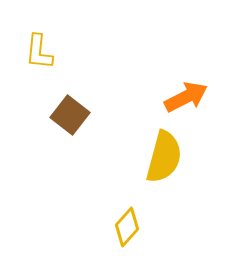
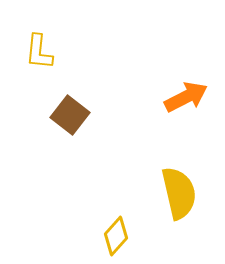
yellow semicircle: moved 15 px right, 36 px down; rotated 28 degrees counterclockwise
yellow diamond: moved 11 px left, 9 px down
